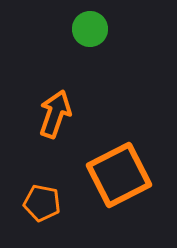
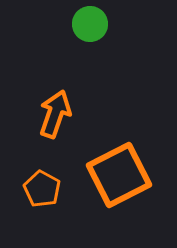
green circle: moved 5 px up
orange pentagon: moved 14 px up; rotated 18 degrees clockwise
